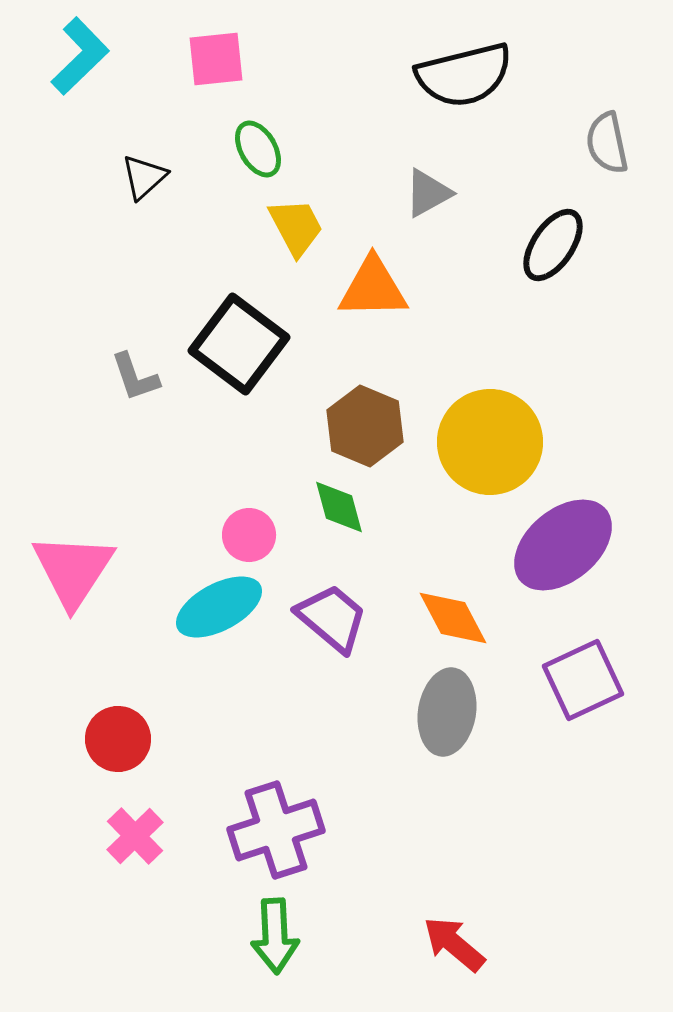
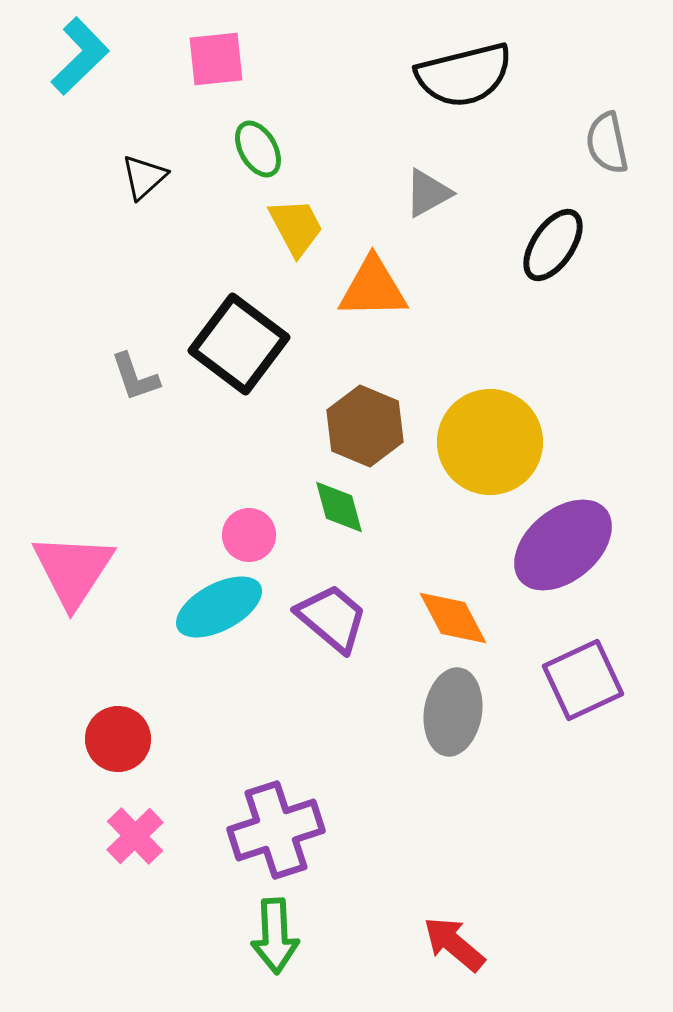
gray ellipse: moved 6 px right
